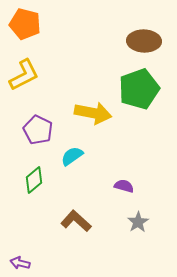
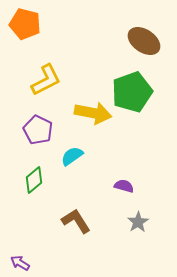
brown ellipse: rotated 32 degrees clockwise
yellow L-shape: moved 22 px right, 5 px down
green pentagon: moved 7 px left, 3 px down
brown L-shape: rotated 16 degrees clockwise
purple arrow: rotated 18 degrees clockwise
